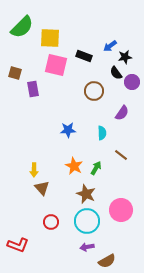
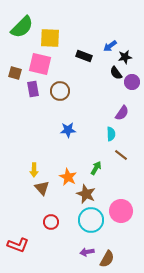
pink square: moved 16 px left, 1 px up
brown circle: moved 34 px left
cyan semicircle: moved 9 px right, 1 px down
orange star: moved 6 px left, 11 px down
pink circle: moved 1 px down
cyan circle: moved 4 px right, 1 px up
purple arrow: moved 5 px down
brown semicircle: moved 2 px up; rotated 30 degrees counterclockwise
